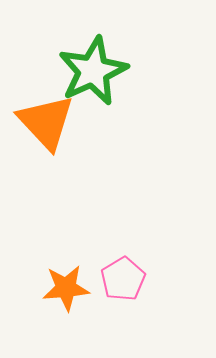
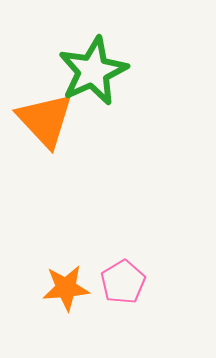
orange triangle: moved 1 px left, 2 px up
pink pentagon: moved 3 px down
